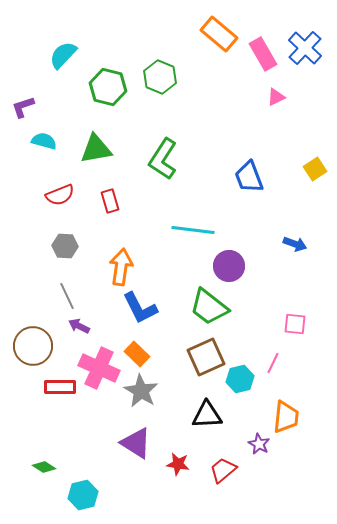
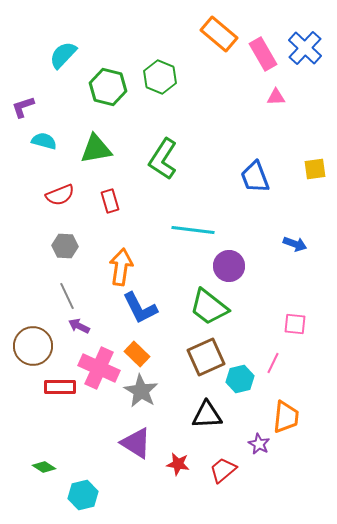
pink triangle at (276, 97): rotated 24 degrees clockwise
yellow square at (315, 169): rotated 25 degrees clockwise
blue trapezoid at (249, 177): moved 6 px right
